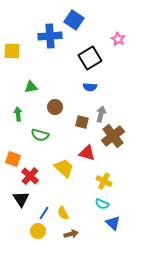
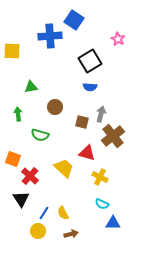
black square: moved 3 px down
yellow cross: moved 4 px left, 4 px up
blue triangle: rotated 42 degrees counterclockwise
